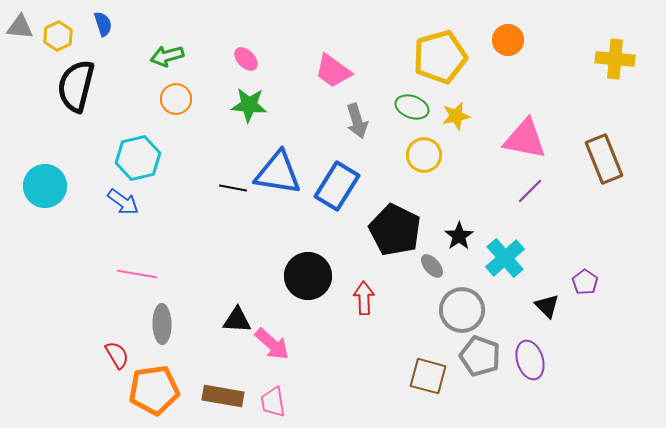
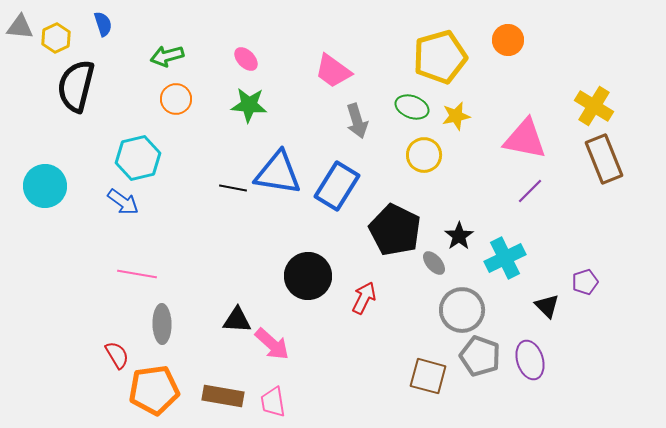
yellow hexagon at (58, 36): moved 2 px left, 2 px down
yellow cross at (615, 59): moved 21 px left, 47 px down; rotated 27 degrees clockwise
cyan cross at (505, 258): rotated 15 degrees clockwise
gray ellipse at (432, 266): moved 2 px right, 3 px up
purple pentagon at (585, 282): rotated 20 degrees clockwise
red arrow at (364, 298): rotated 28 degrees clockwise
